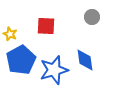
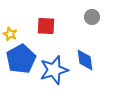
blue pentagon: moved 1 px up
